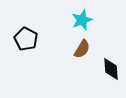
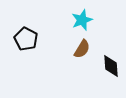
black diamond: moved 3 px up
